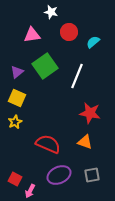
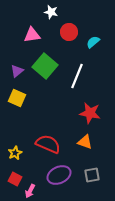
green square: rotated 15 degrees counterclockwise
purple triangle: moved 1 px up
yellow star: moved 31 px down
